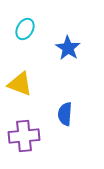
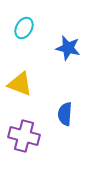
cyan ellipse: moved 1 px left, 1 px up
blue star: rotated 20 degrees counterclockwise
purple cross: rotated 20 degrees clockwise
